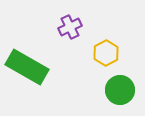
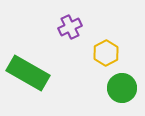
green rectangle: moved 1 px right, 6 px down
green circle: moved 2 px right, 2 px up
